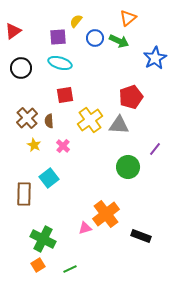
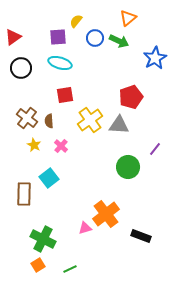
red triangle: moved 6 px down
brown cross: rotated 10 degrees counterclockwise
pink cross: moved 2 px left
